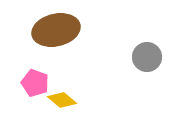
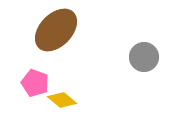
brown ellipse: rotated 33 degrees counterclockwise
gray circle: moved 3 px left
